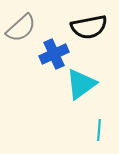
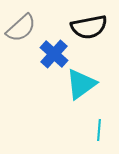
blue cross: rotated 24 degrees counterclockwise
